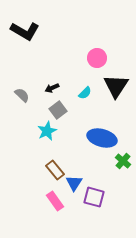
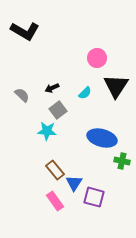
cyan star: rotated 30 degrees clockwise
green cross: moved 1 px left; rotated 28 degrees counterclockwise
